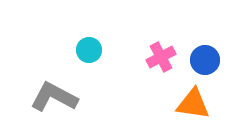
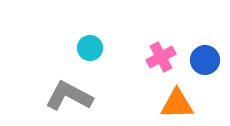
cyan circle: moved 1 px right, 2 px up
gray L-shape: moved 15 px right, 1 px up
orange triangle: moved 16 px left; rotated 9 degrees counterclockwise
